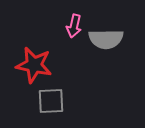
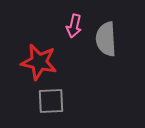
gray semicircle: rotated 88 degrees clockwise
red star: moved 5 px right, 3 px up
